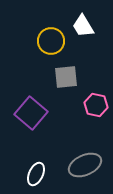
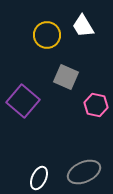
yellow circle: moved 4 px left, 6 px up
gray square: rotated 30 degrees clockwise
purple square: moved 8 px left, 12 px up
gray ellipse: moved 1 px left, 7 px down
white ellipse: moved 3 px right, 4 px down
